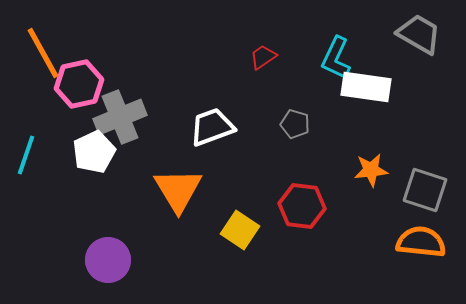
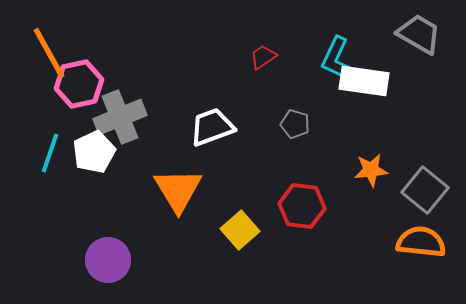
orange line: moved 6 px right
white rectangle: moved 2 px left, 6 px up
cyan line: moved 24 px right, 2 px up
gray square: rotated 21 degrees clockwise
yellow square: rotated 15 degrees clockwise
